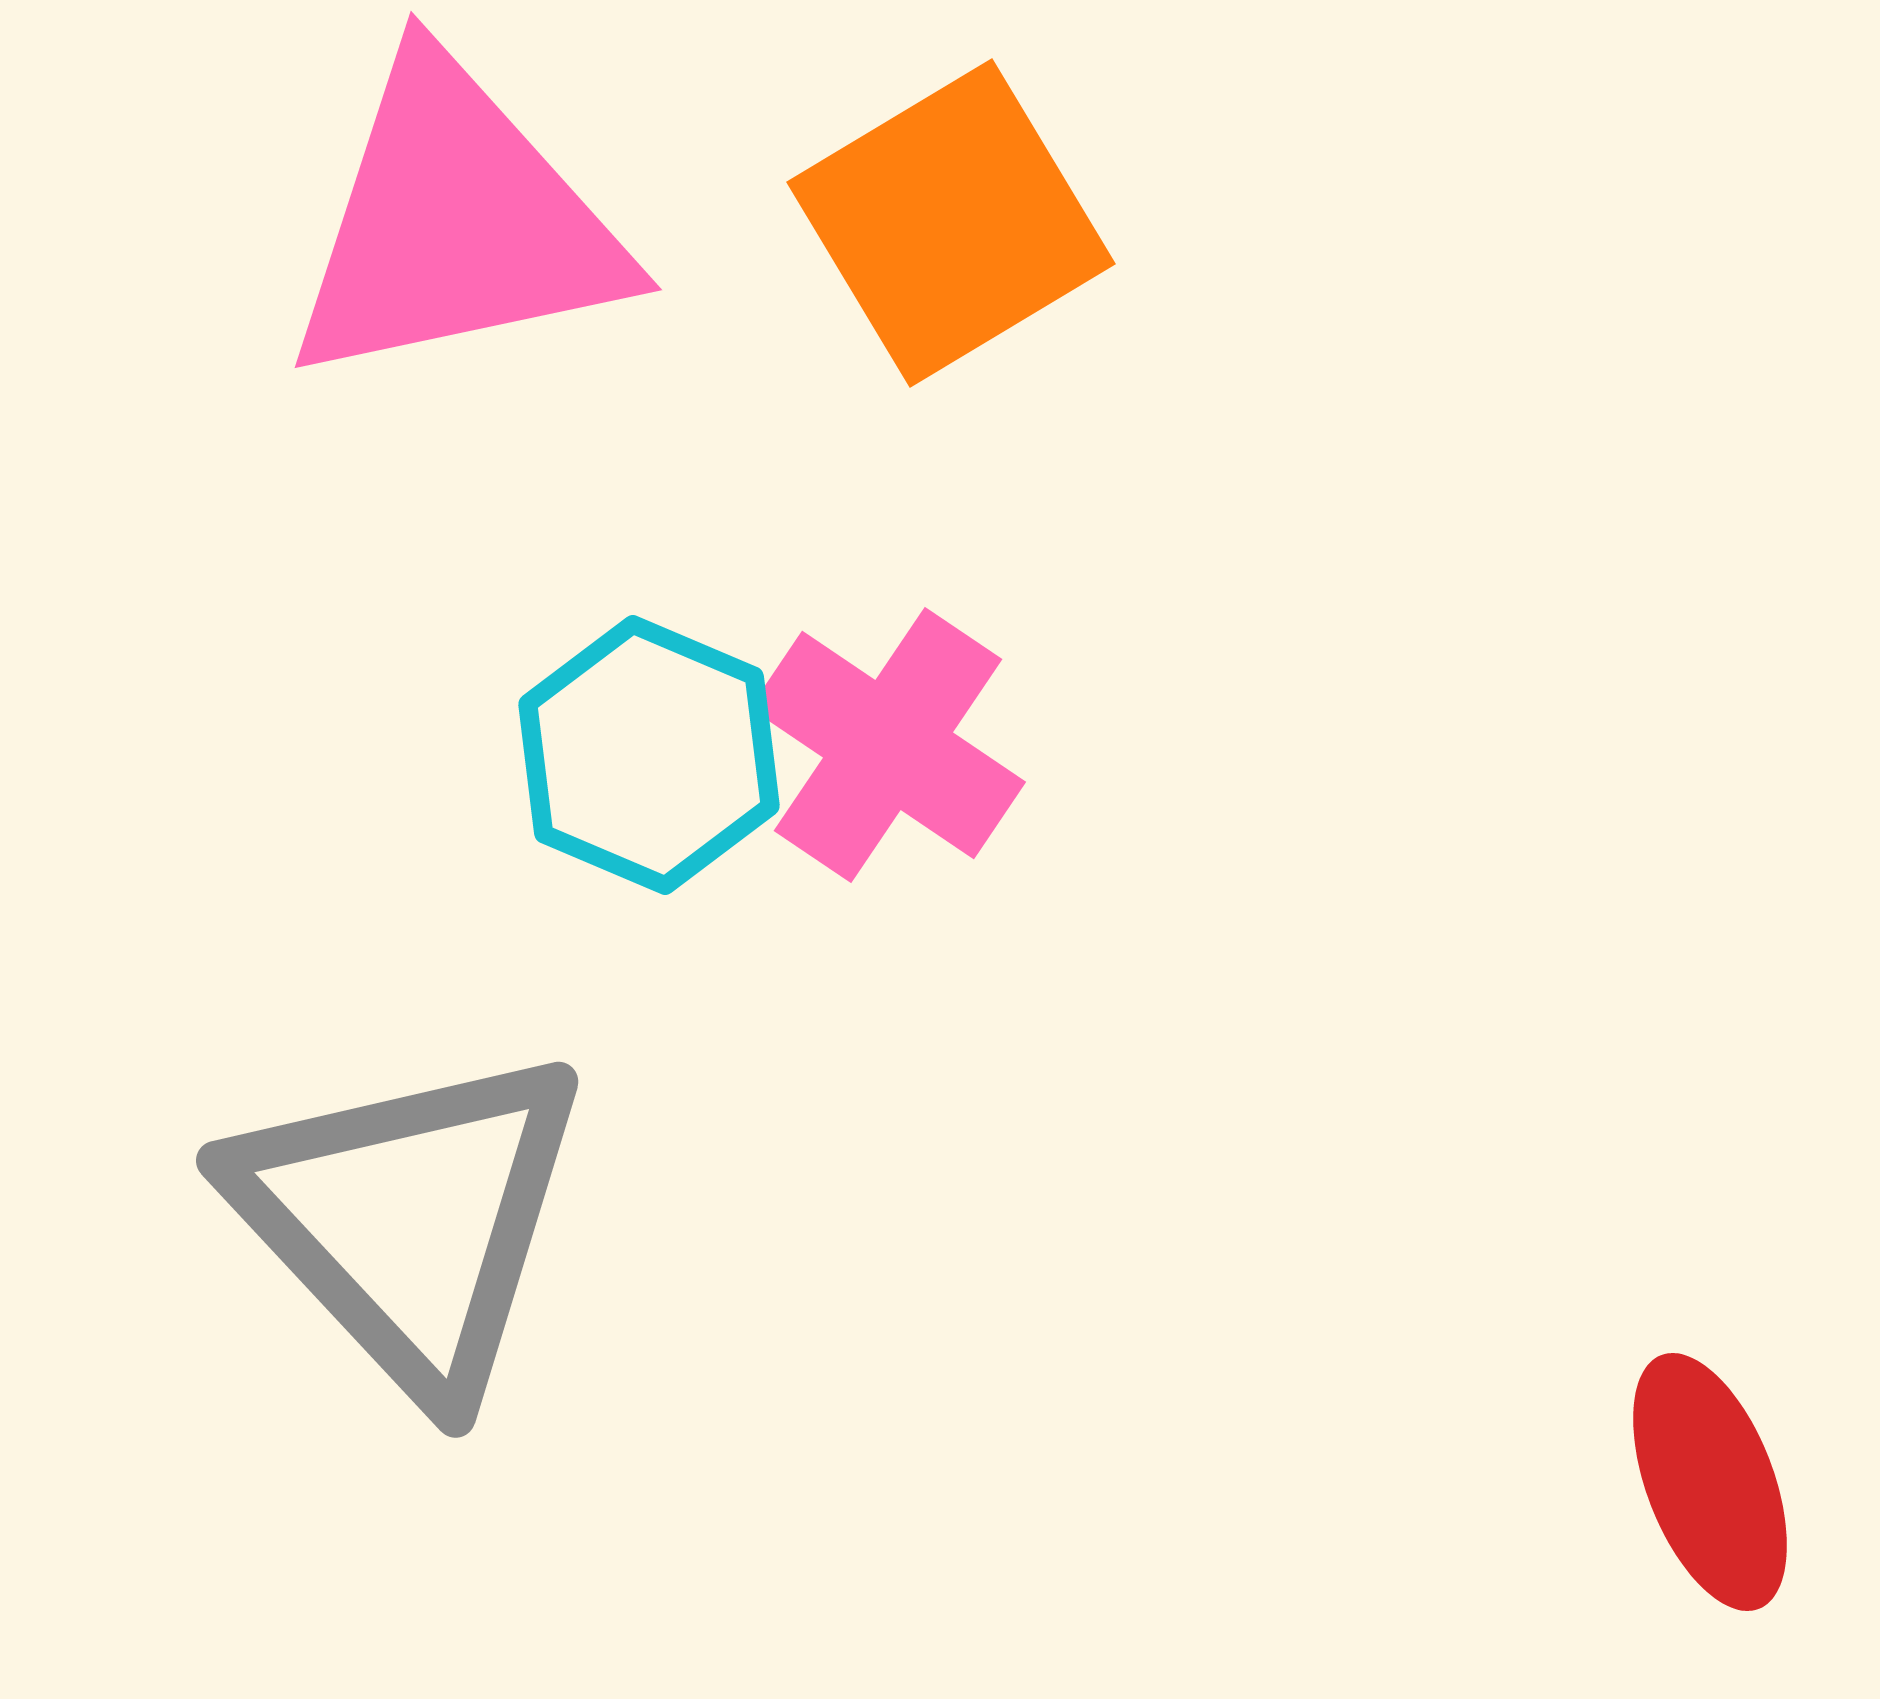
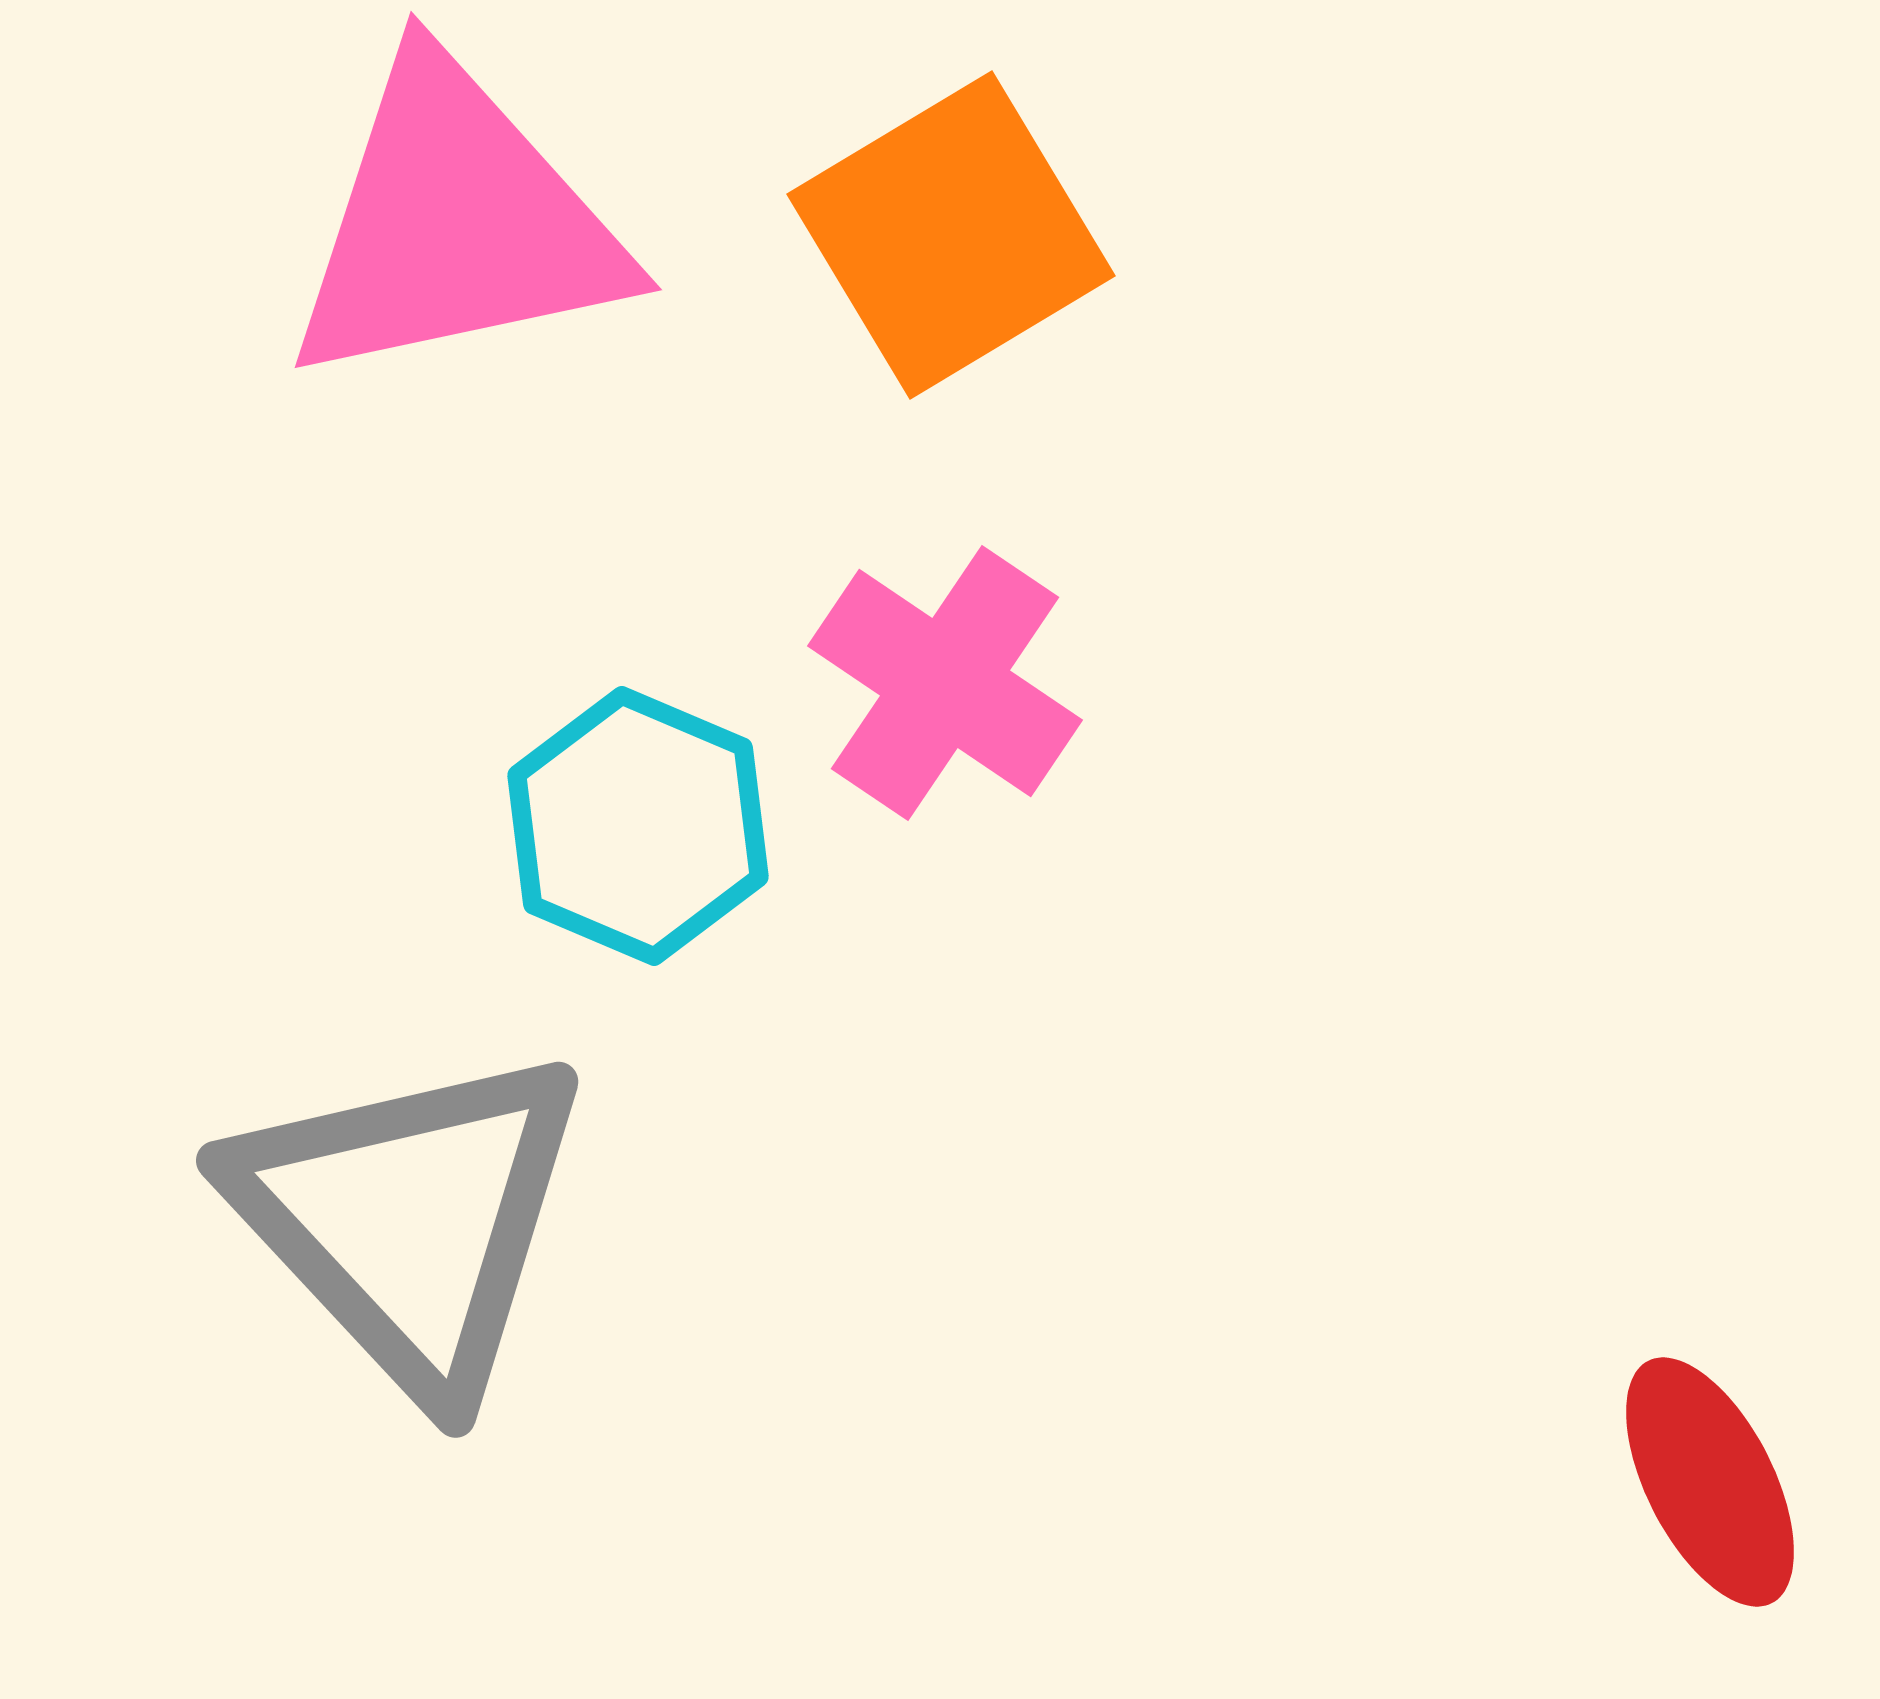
orange square: moved 12 px down
pink cross: moved 57 px right, 62 px up
cyan hexagon: moved 11 px left, 71 px down
red ellipse: rotated 6 degrees counterclockwise
